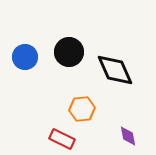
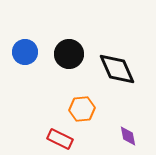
black circle: moved 2 px down
blue circle: moved 5 px up
black diamond: moved 2 px right, 1 px up
red rectangle: moved 2 px left
